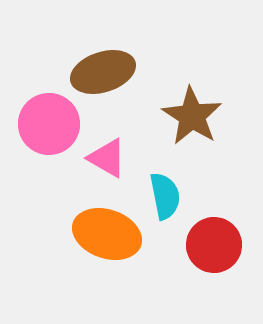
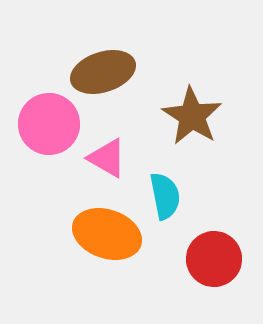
red circle: moved 14 px down
